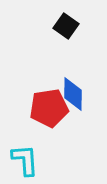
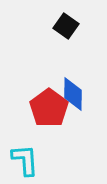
red pentagon: rotated 27 degrees counterclockwise
